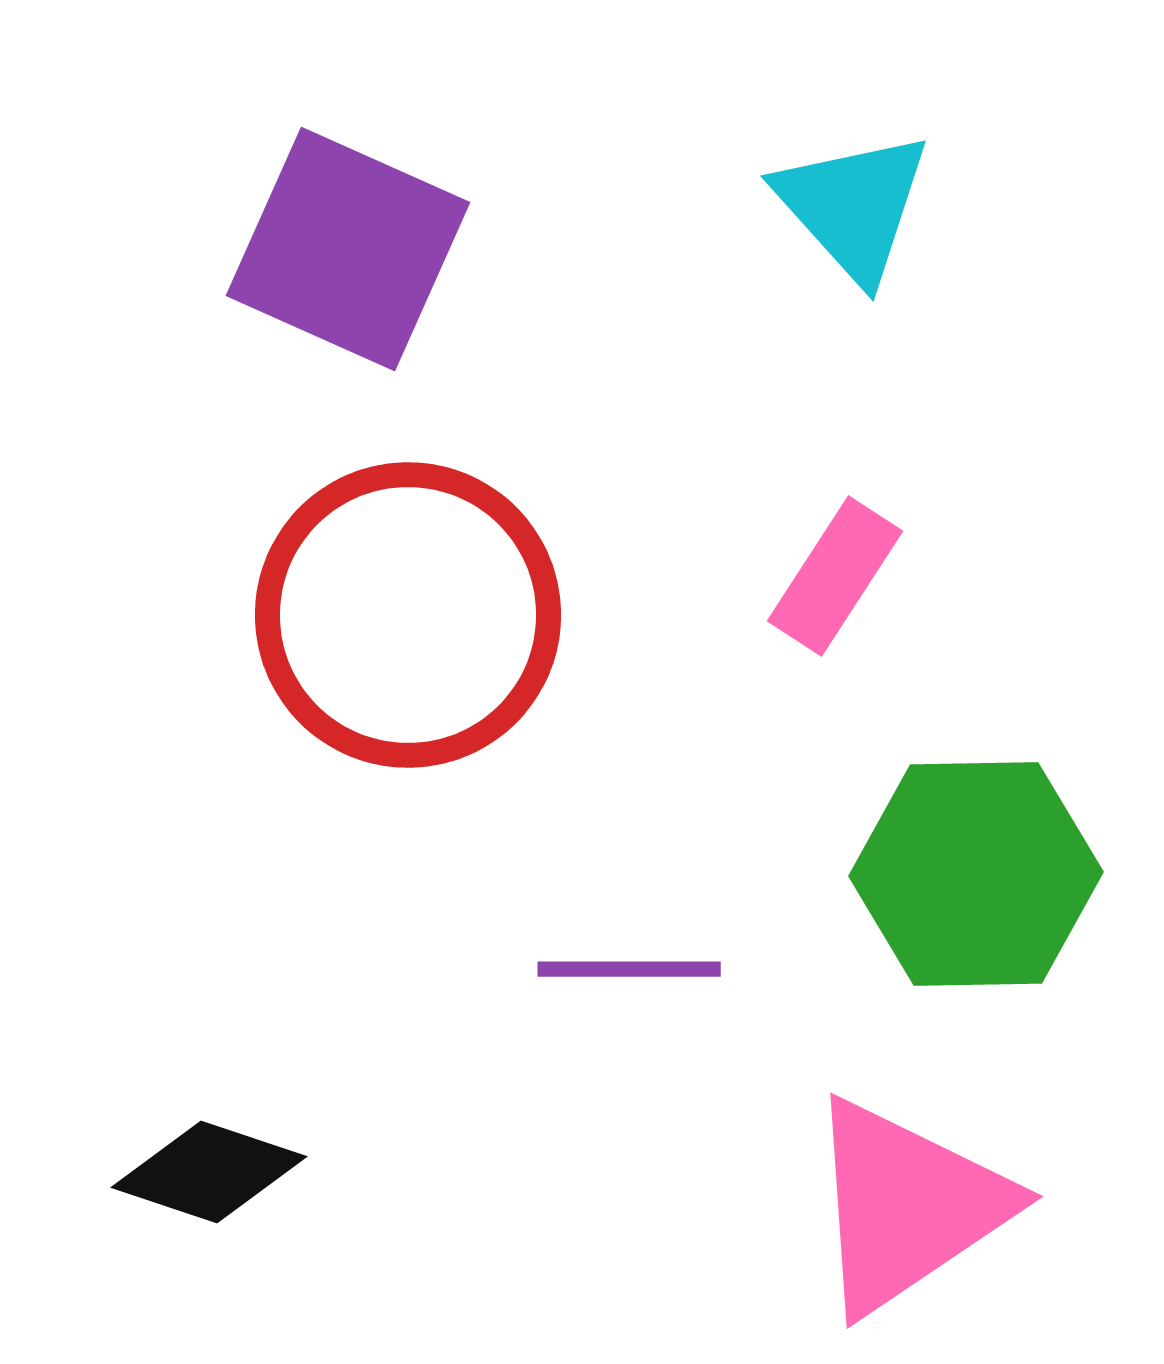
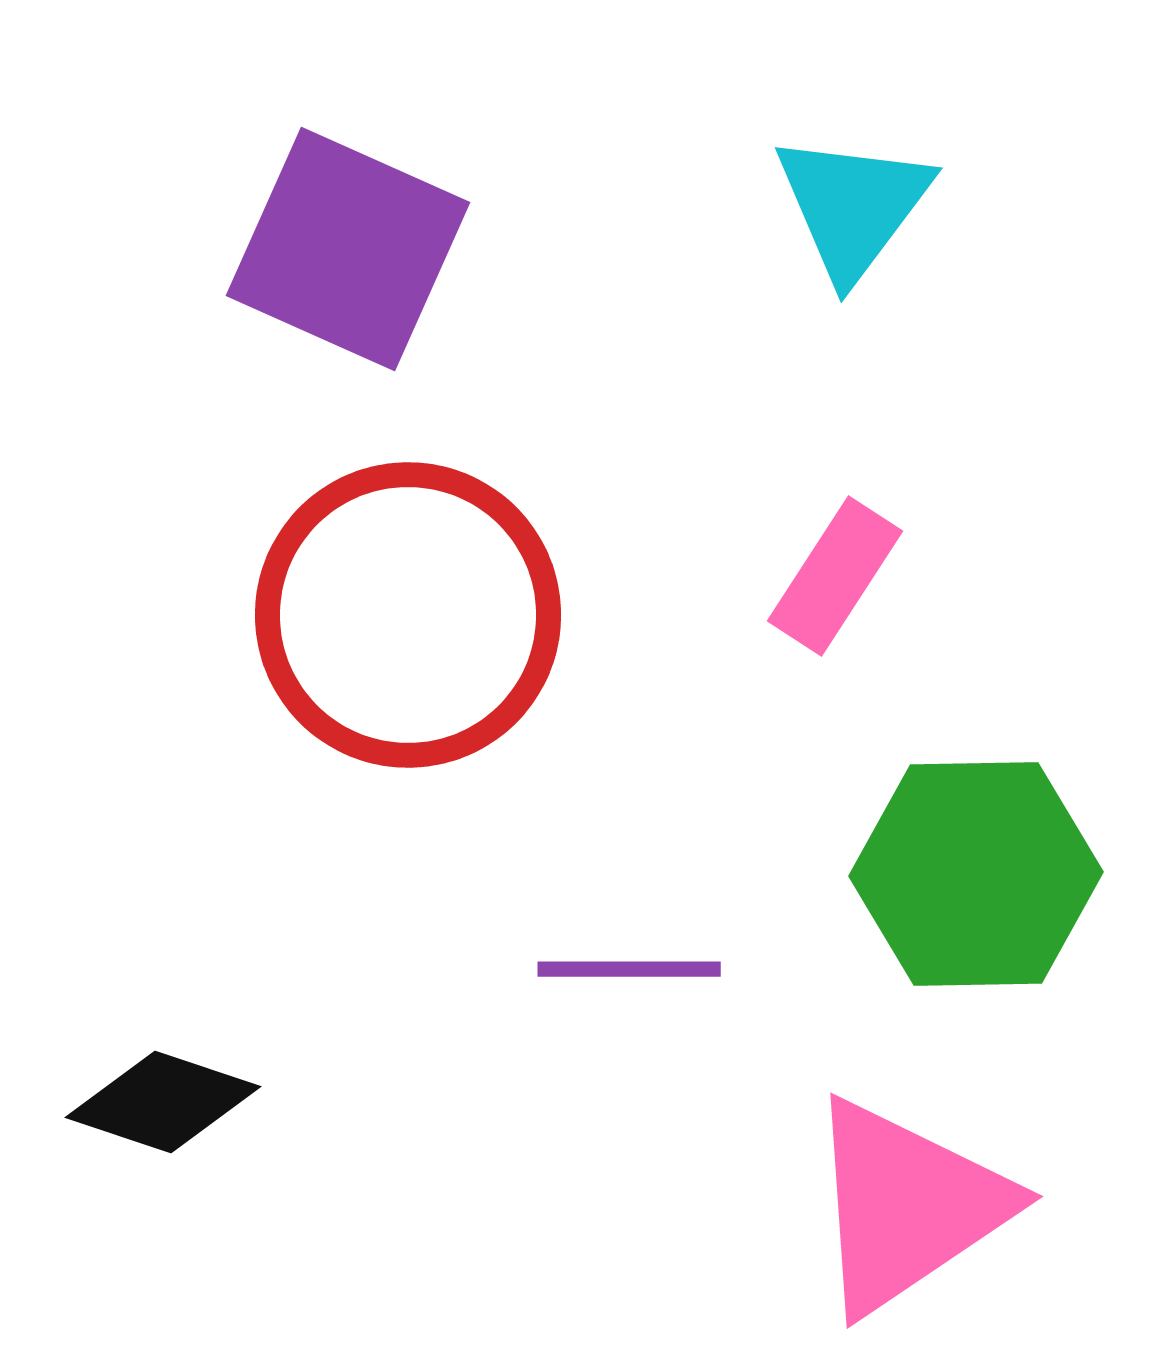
cyan triangle: rotated 19 degrees clockwise
black diamond: moved 46 px left, 70 px up
